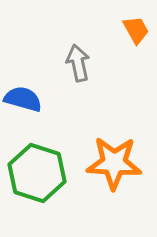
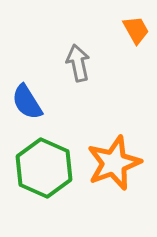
blue semicircle: moved 4 px right, 3 px down; rotated 138 degrees counterclockwise
orange star: rotated 24 degrees counterclockwise
green hexagon: moved 7 px right, 5 px up; rotated 6 degrees clockwise
